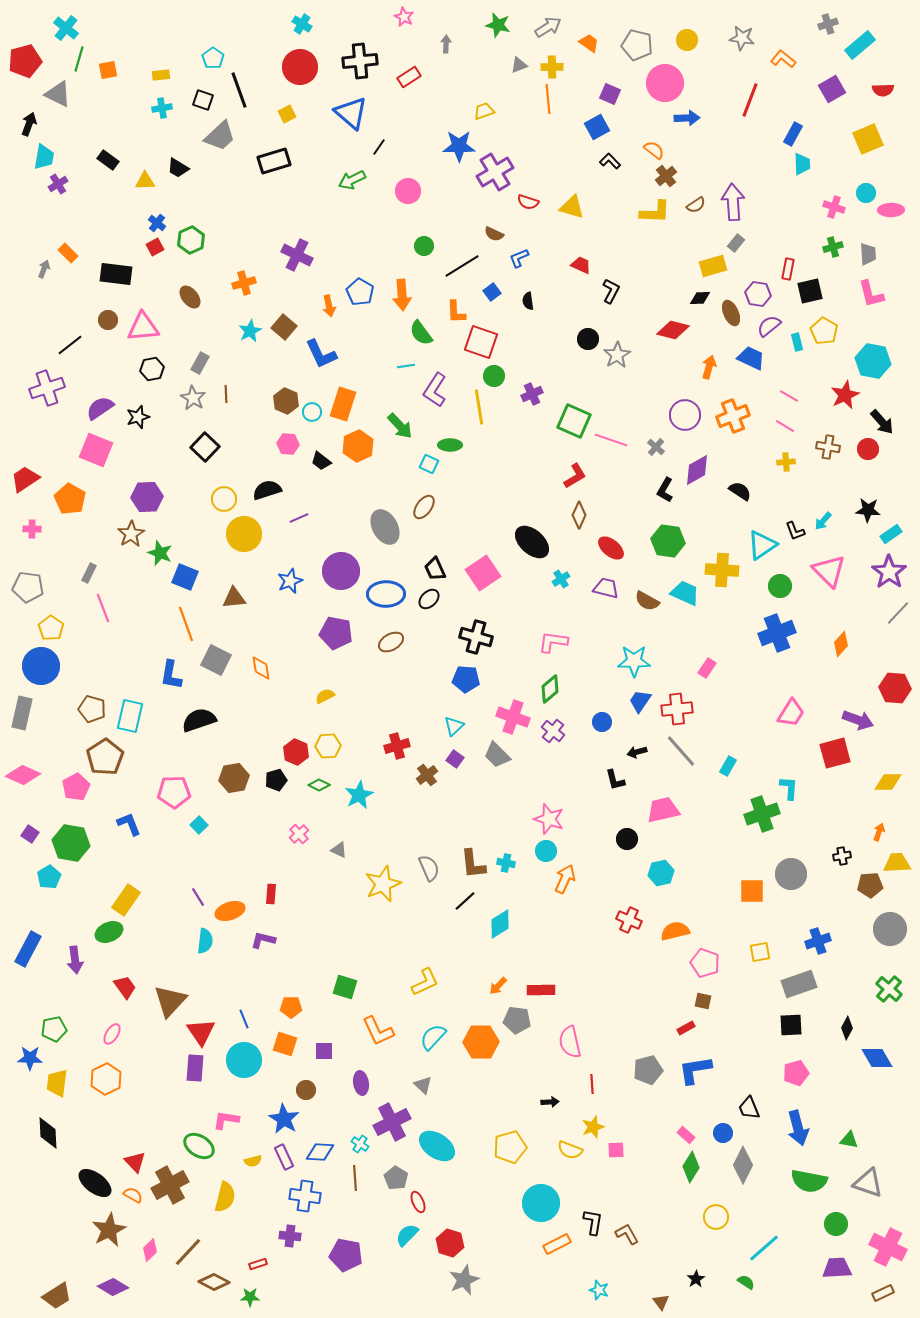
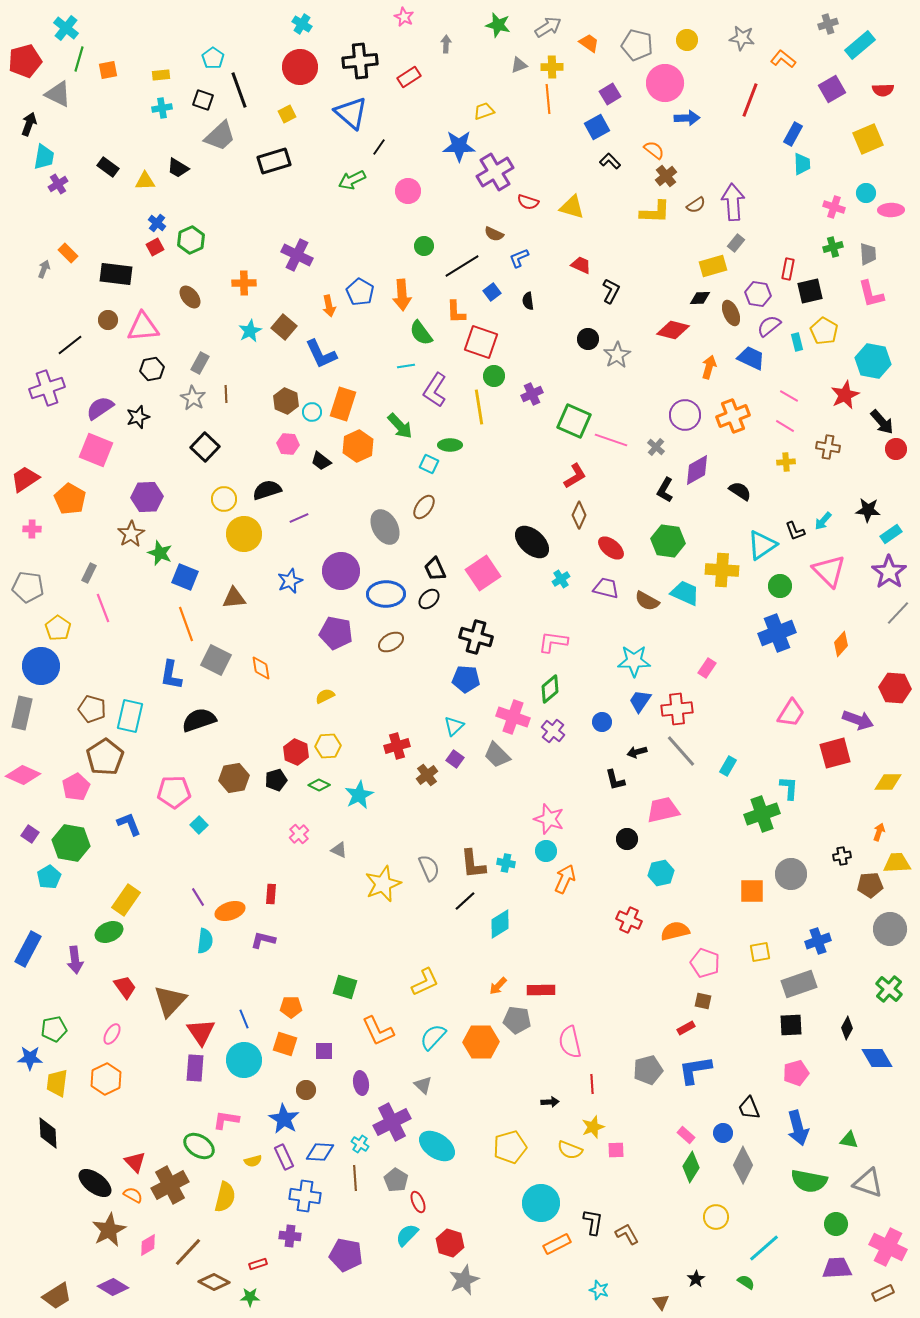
purple square at (610, 94): rotated 35 degrees clockwise
black rectangle at (108, 160): moved 7 px down
orange cross at (244, 283): rotated 15 degrees clockwise
red circle at (868, 449): moved 28 px right
yellow pentagon at (51, 628): moved 7 px right
gray pentagon at (396, 1178): moved 2 px down
pink diamond at (150, 1250): moved 2 px left, 5 px up; rotated 15 degrees clockwise
